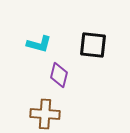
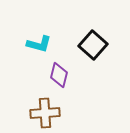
black square: rotated 36 degrees clockwise
brown cross: moved 1 px up; rotated 8 degrees counterclockwise
